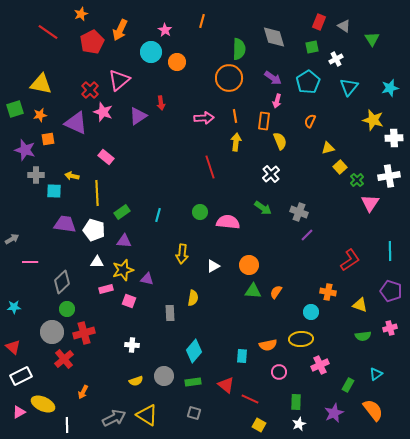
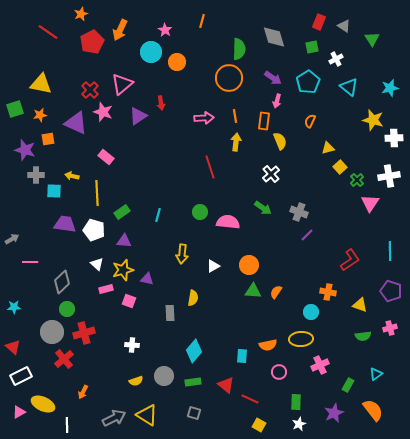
pink triangle at (119, 80): moved 3 px right, 4 px down
cyan triangle at (349, 87): rotated 30 degrees counterclockwise
white triangle at (97, 262): moved 2 px down; rotated 40 degrees clockwise
